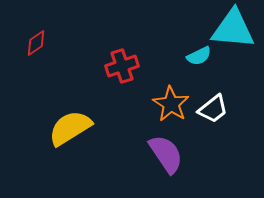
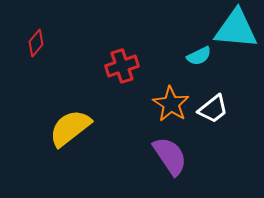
cyan triangle: moved 3 px right
red diamond: rotated 16 degrees counterclockwise
yellow semicircle: rotated 6 degrees counterclockwise
purple semicircle: moved 4 px right, 2 px down
